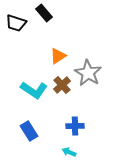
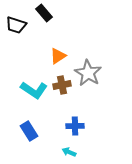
black trapezoid: moved 2 px down
brown cross: rotated 30 degrees clockwise
